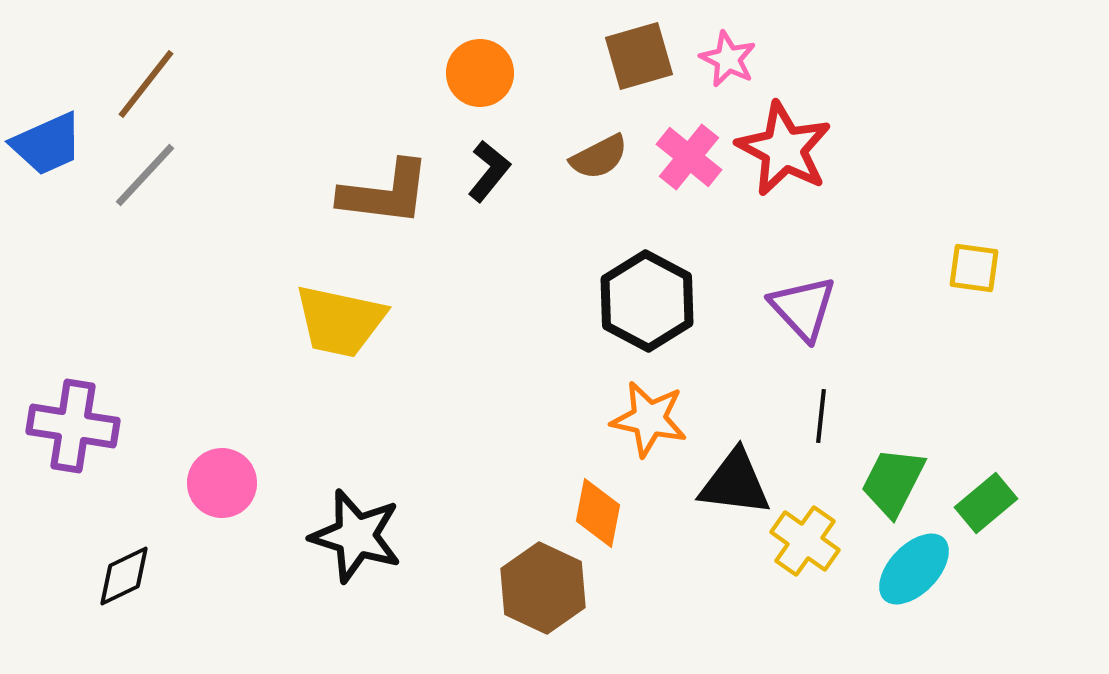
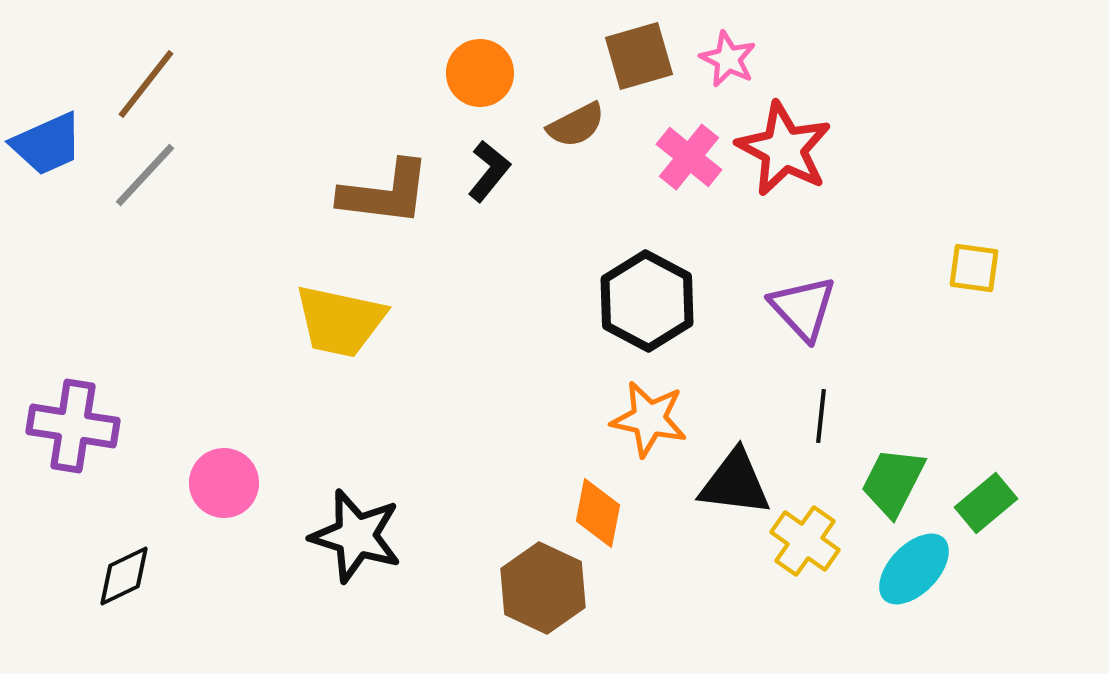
brown semicircle: moved 23 px left, 32 px up
pink circle: moved 2 px right
